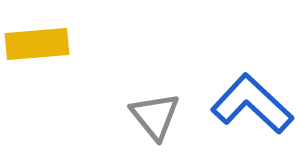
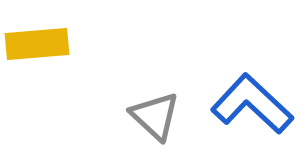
gray triangle: rotated 8 degrees counterclockwise
